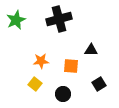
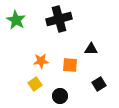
green star: rotated 18 degrees counterclockwise
black triangle: moved 1 px up
orange square: moved 1 px left, 1 px up
yellow square: rotated 16 degrees clockwise
black circle: moved 3 px left, 2 px down
